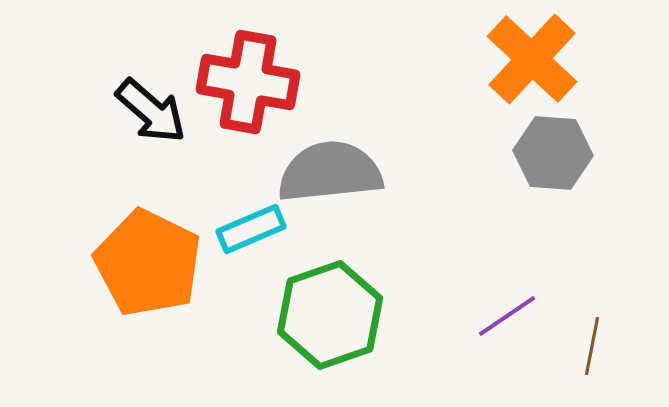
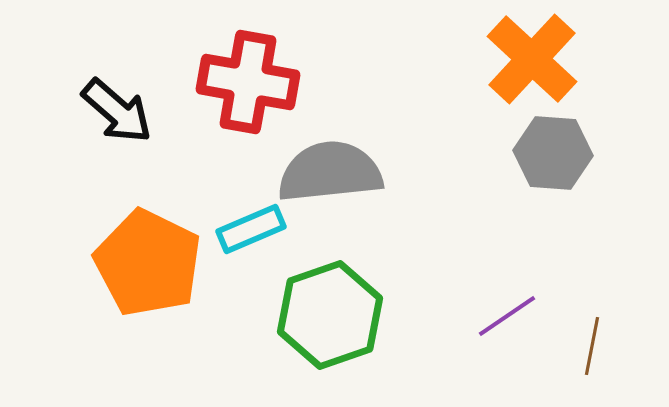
black arrow: moved 34 px left
